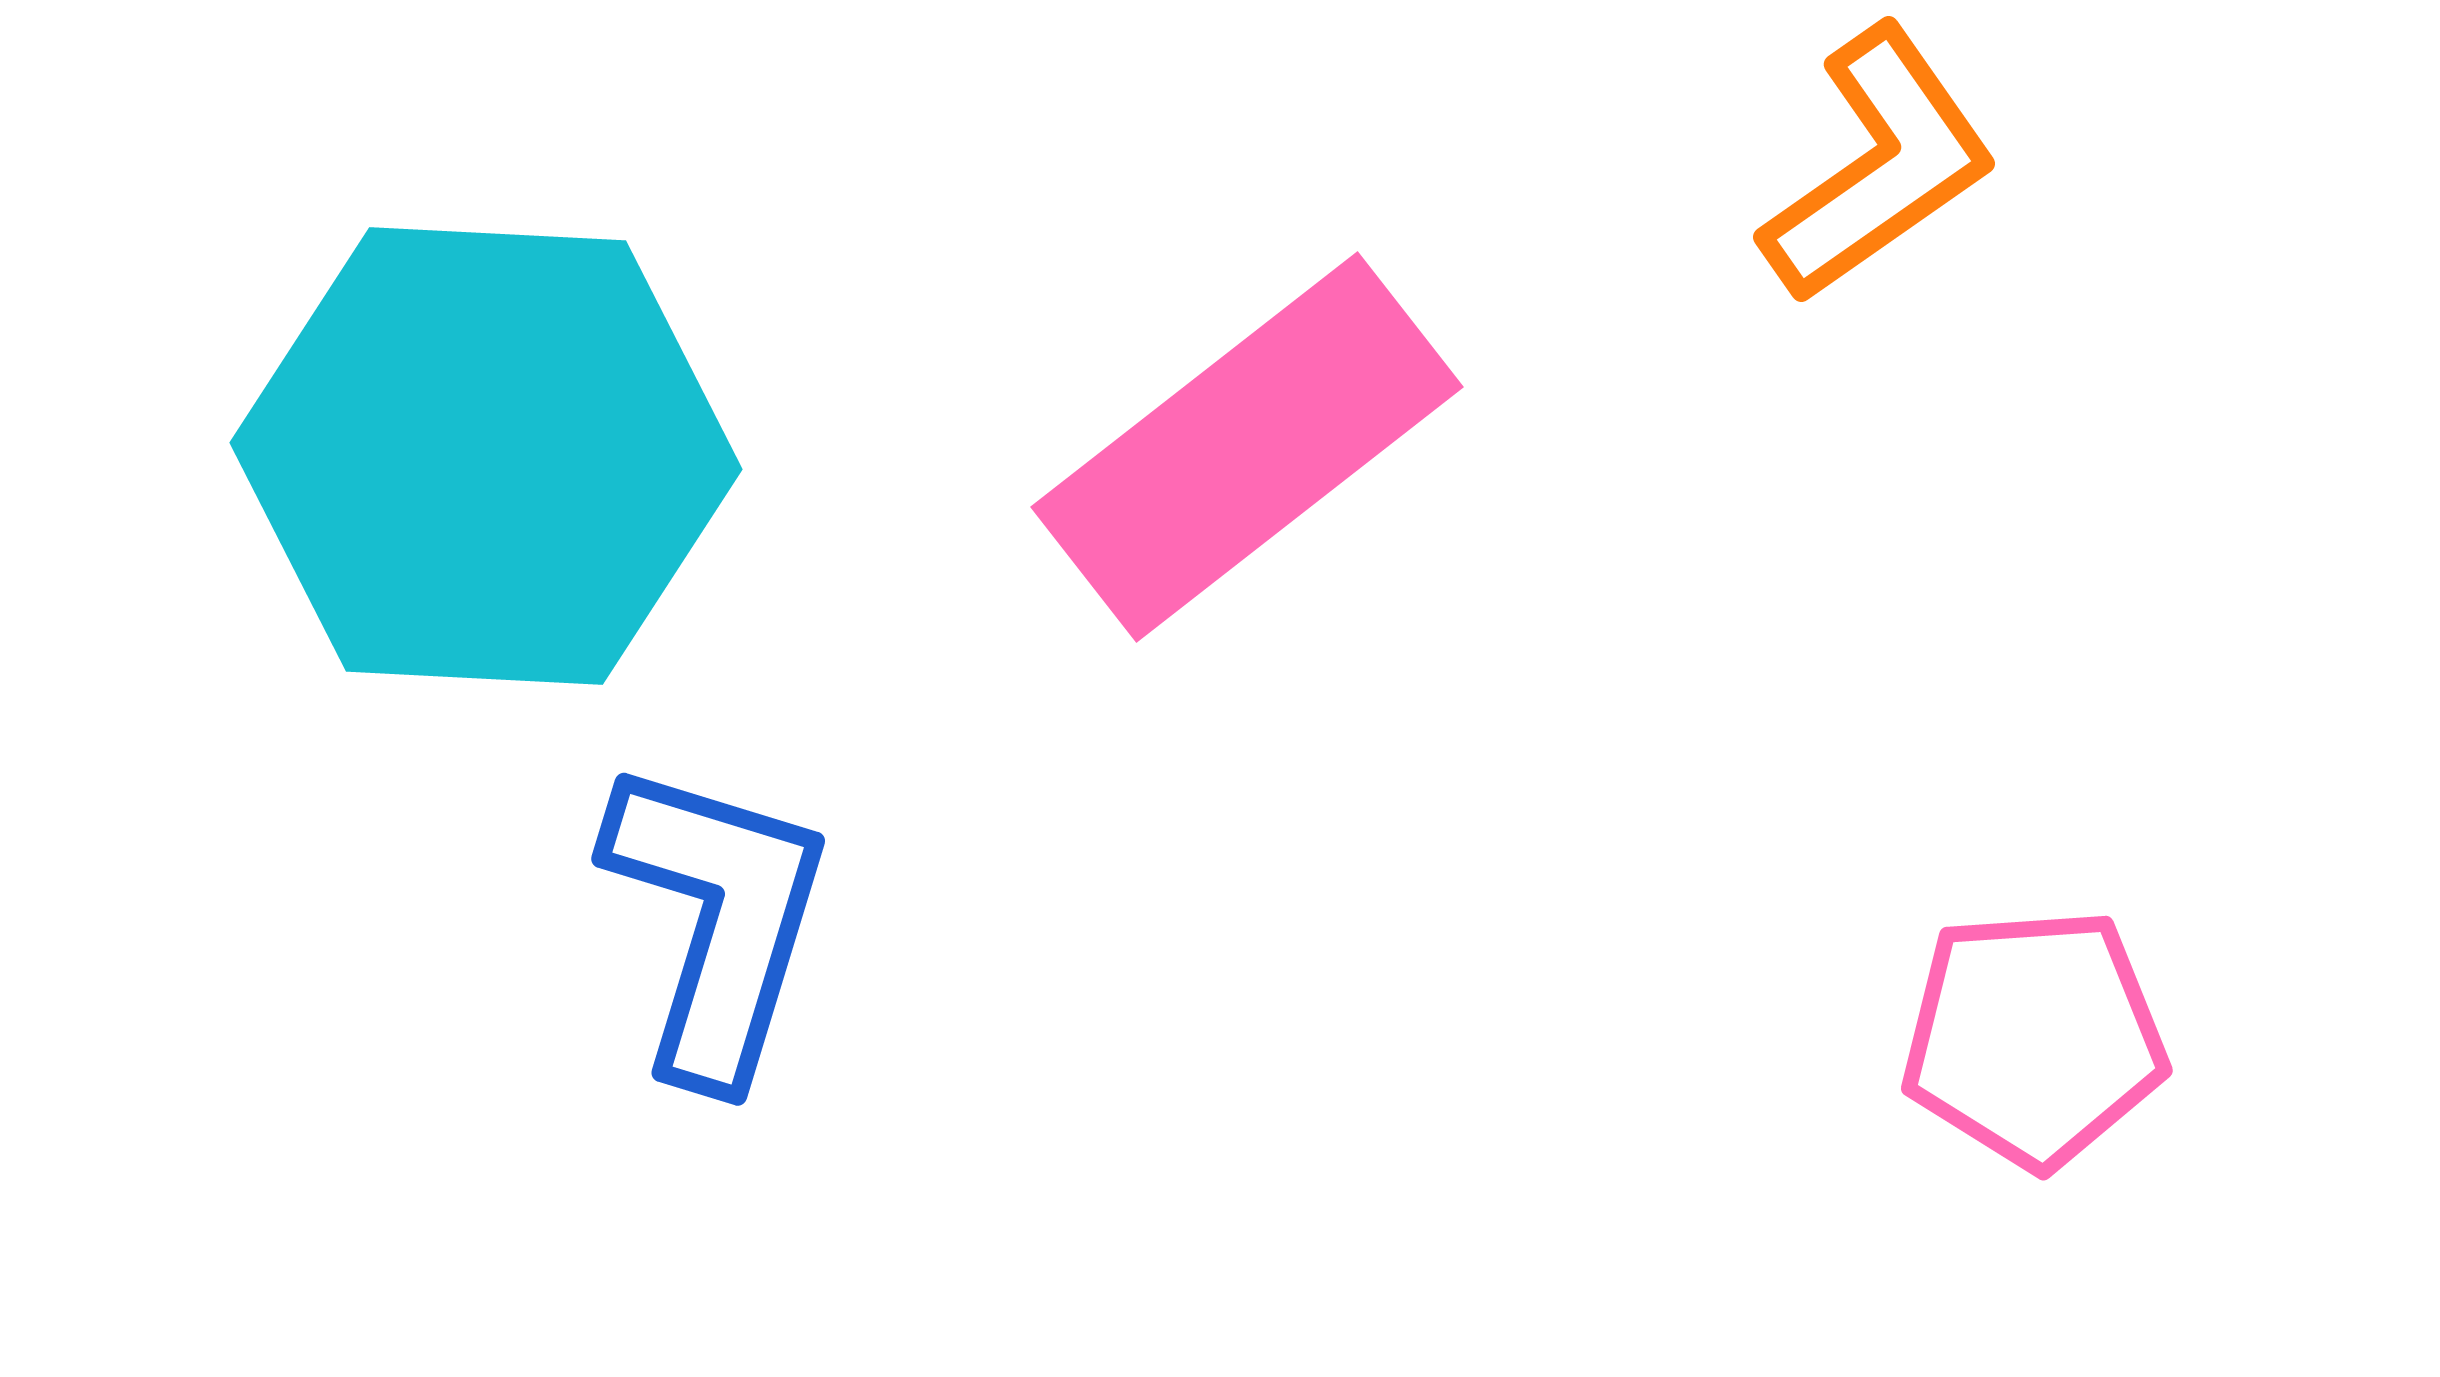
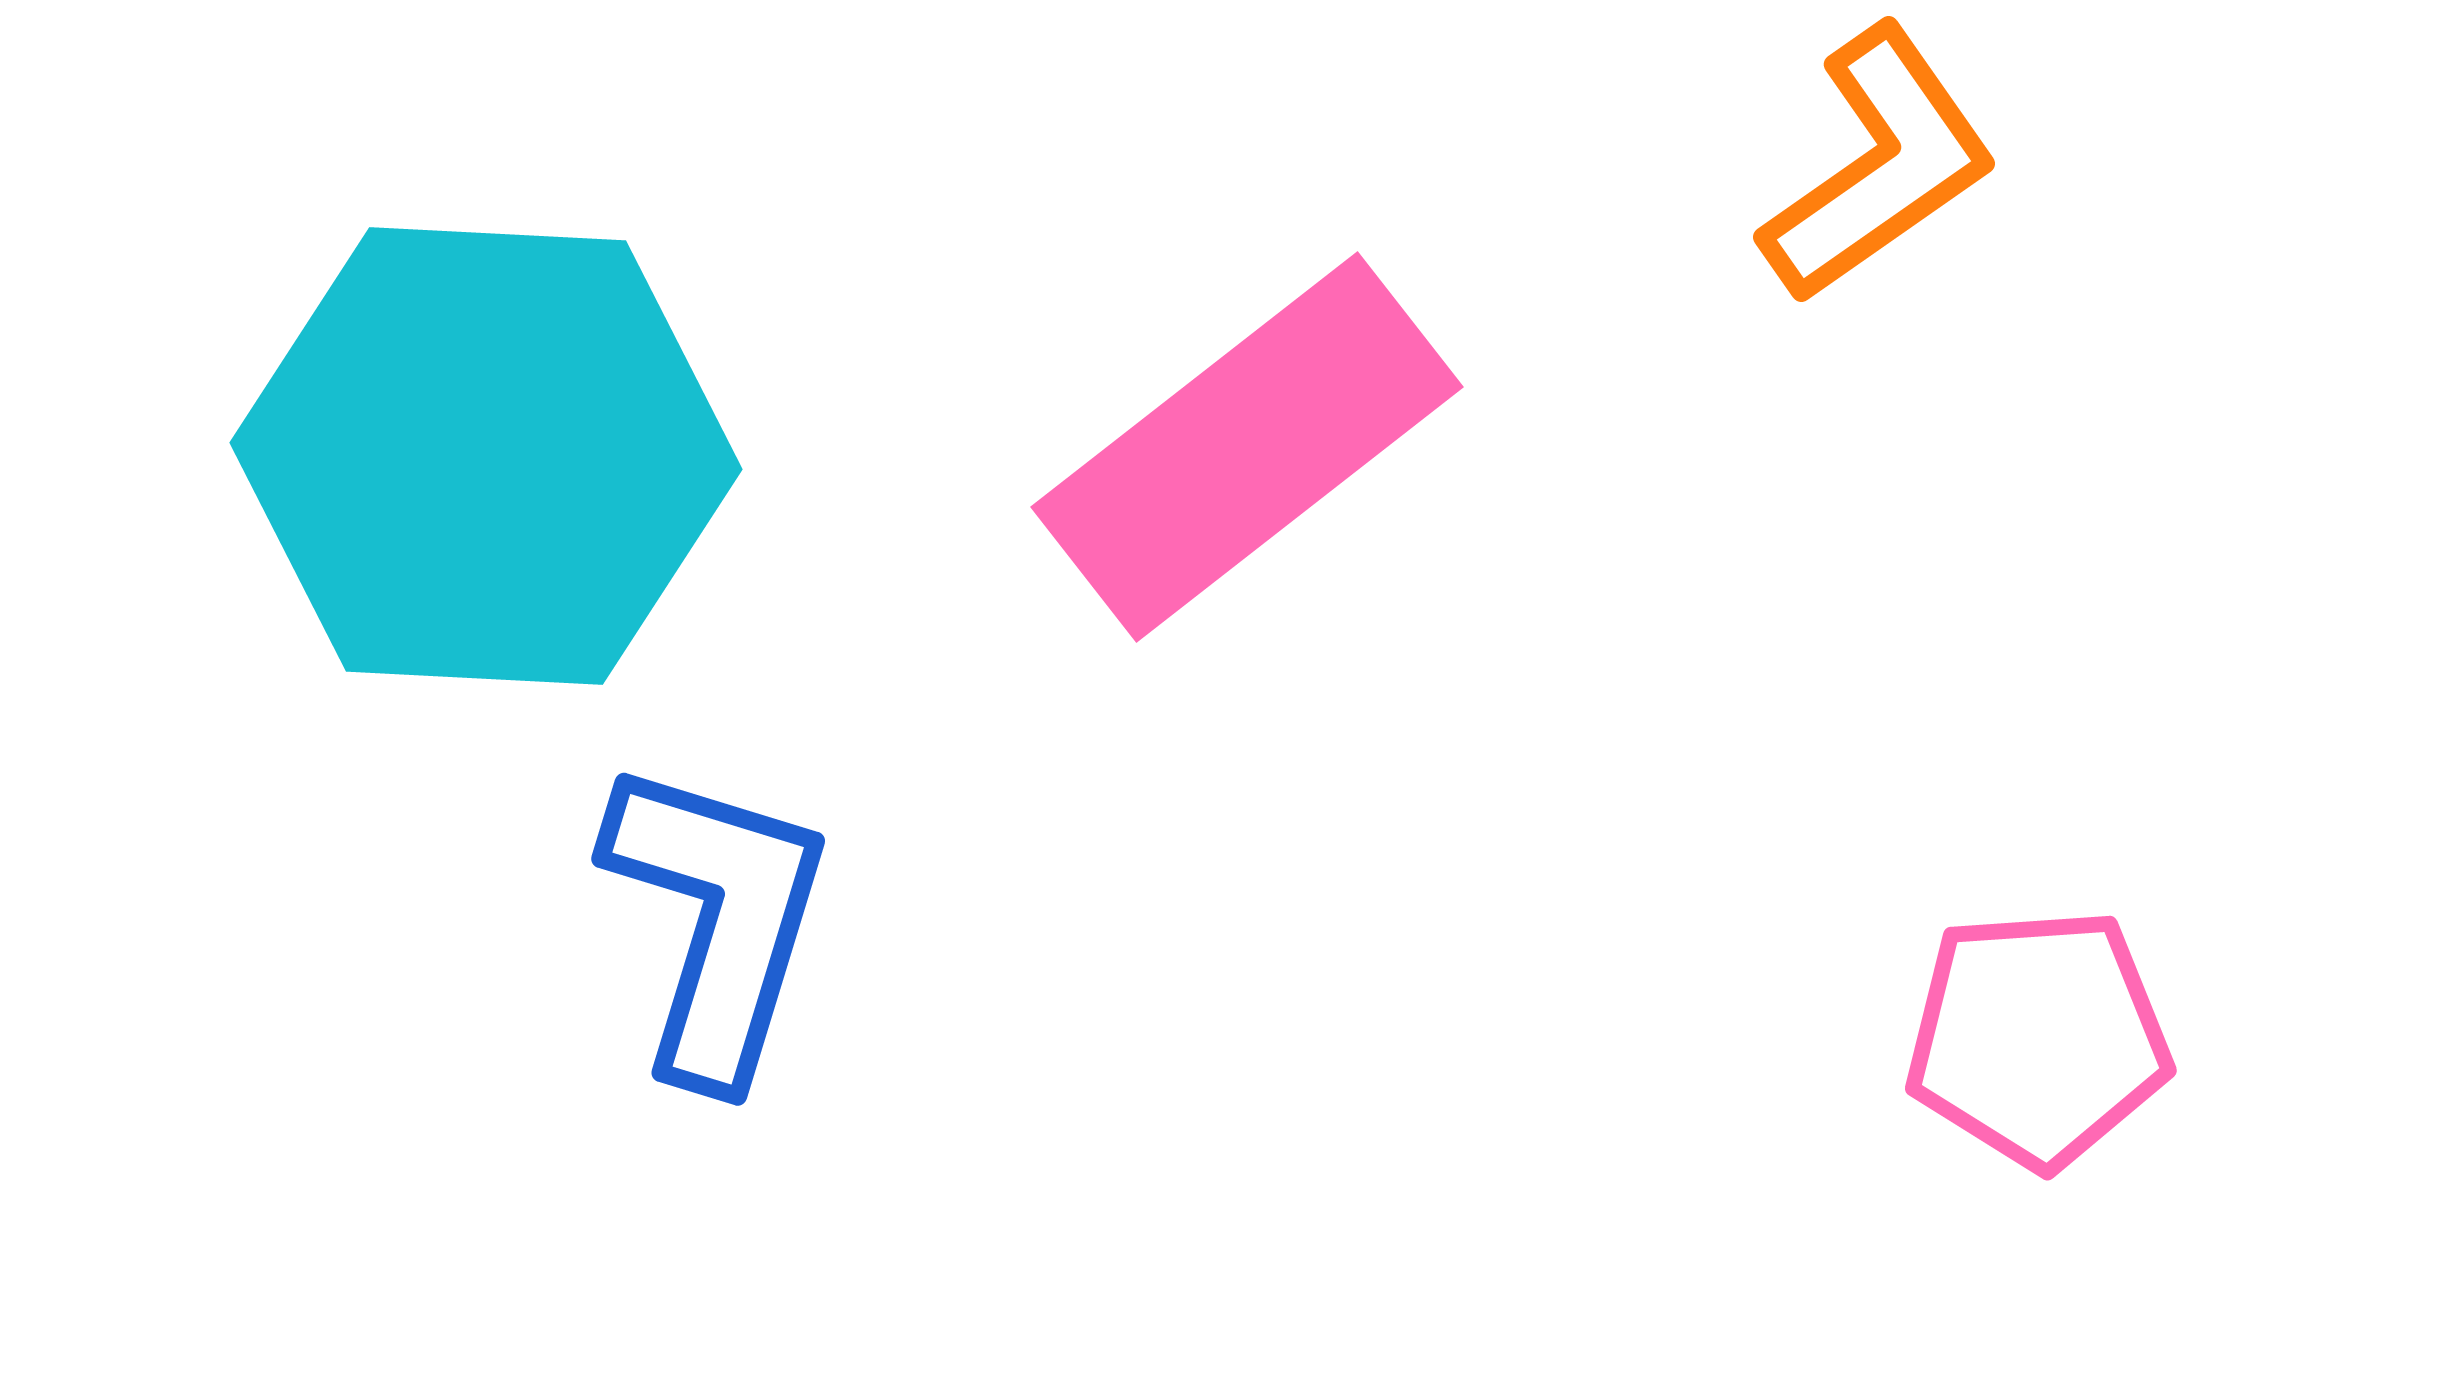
pink pentagon: moved 4 px right
